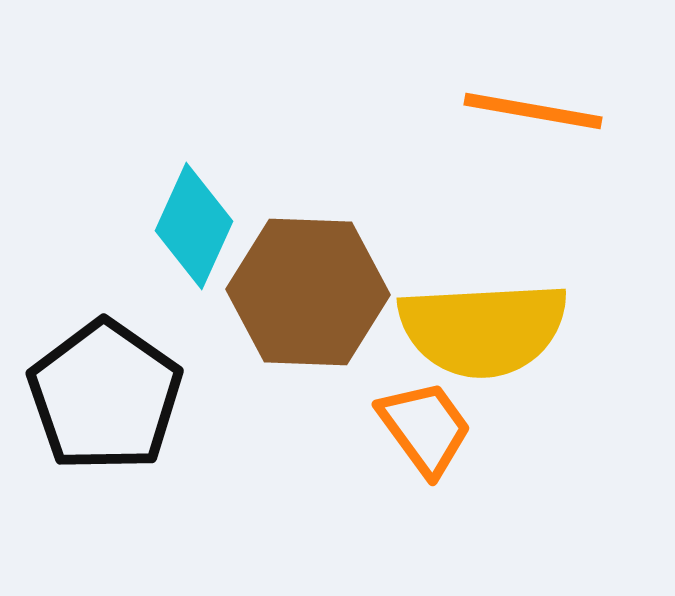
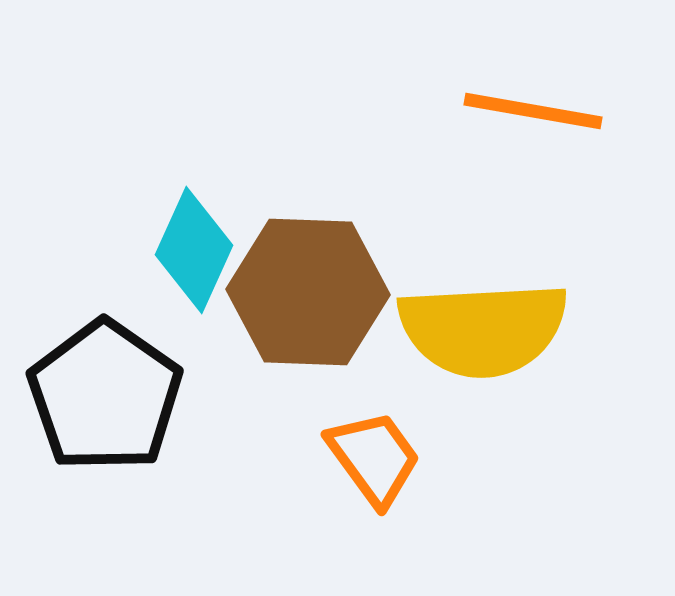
cyan diamond: moved 24 px down
orange trapezoid: moved 51 px left, 30 px down
